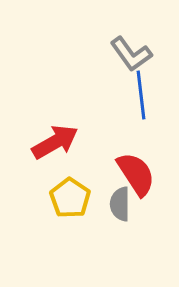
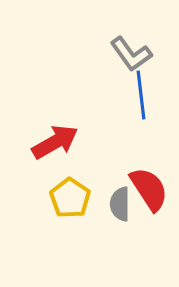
red semicircle: moved 13 px right, 15 px down
